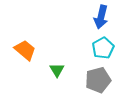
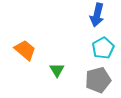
blue arrow: moved 4 px left, 2 px up
